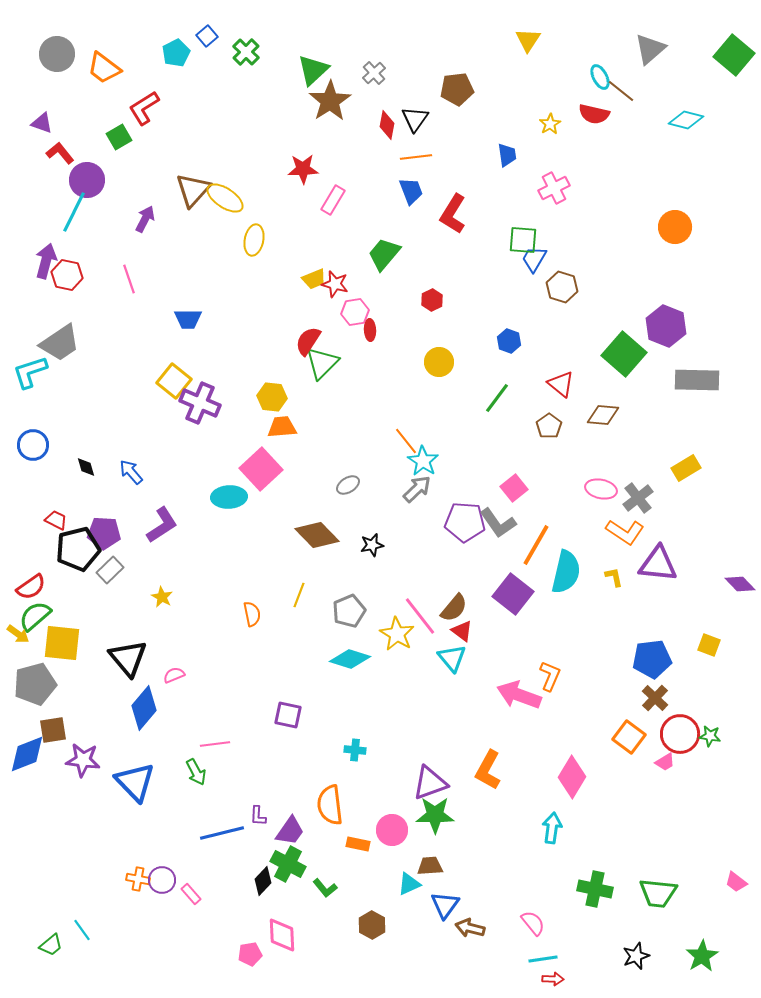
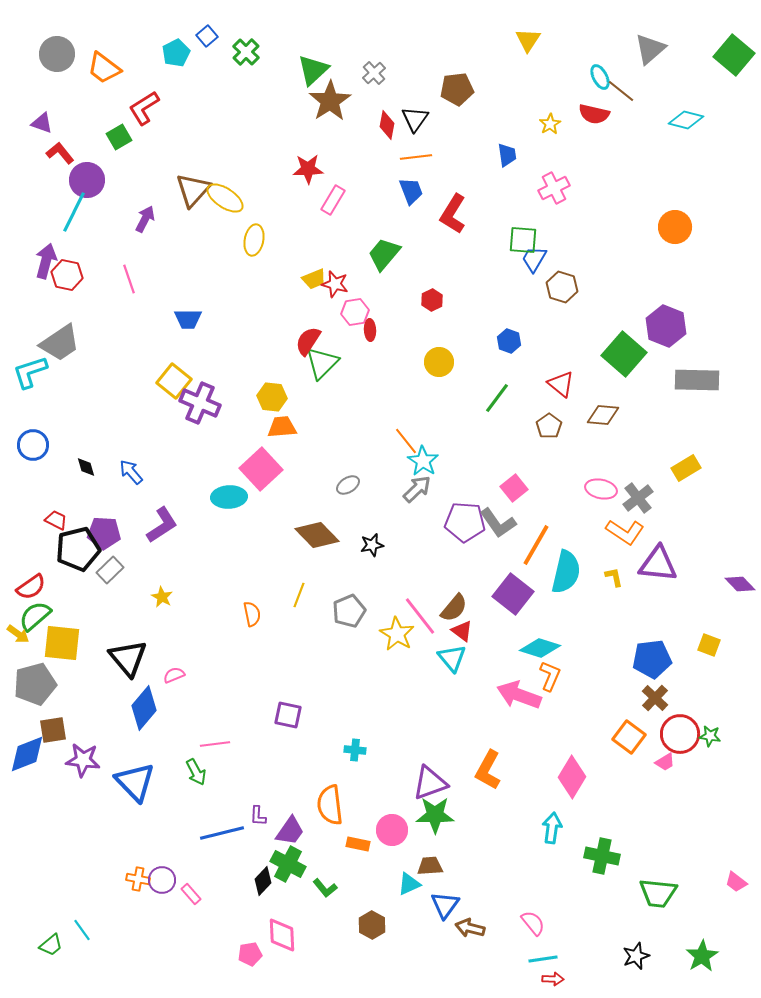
red star at (303, 169): moved 5 px right
cyan diamond at (350, 659): moved 190 px right, 11 px up
green cross at (595, 889): moved 7 px right, 33 px up
